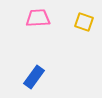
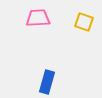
blue rectangle: moved 13 px right, 5 px down; rotated 20 degrees counterclockwise
